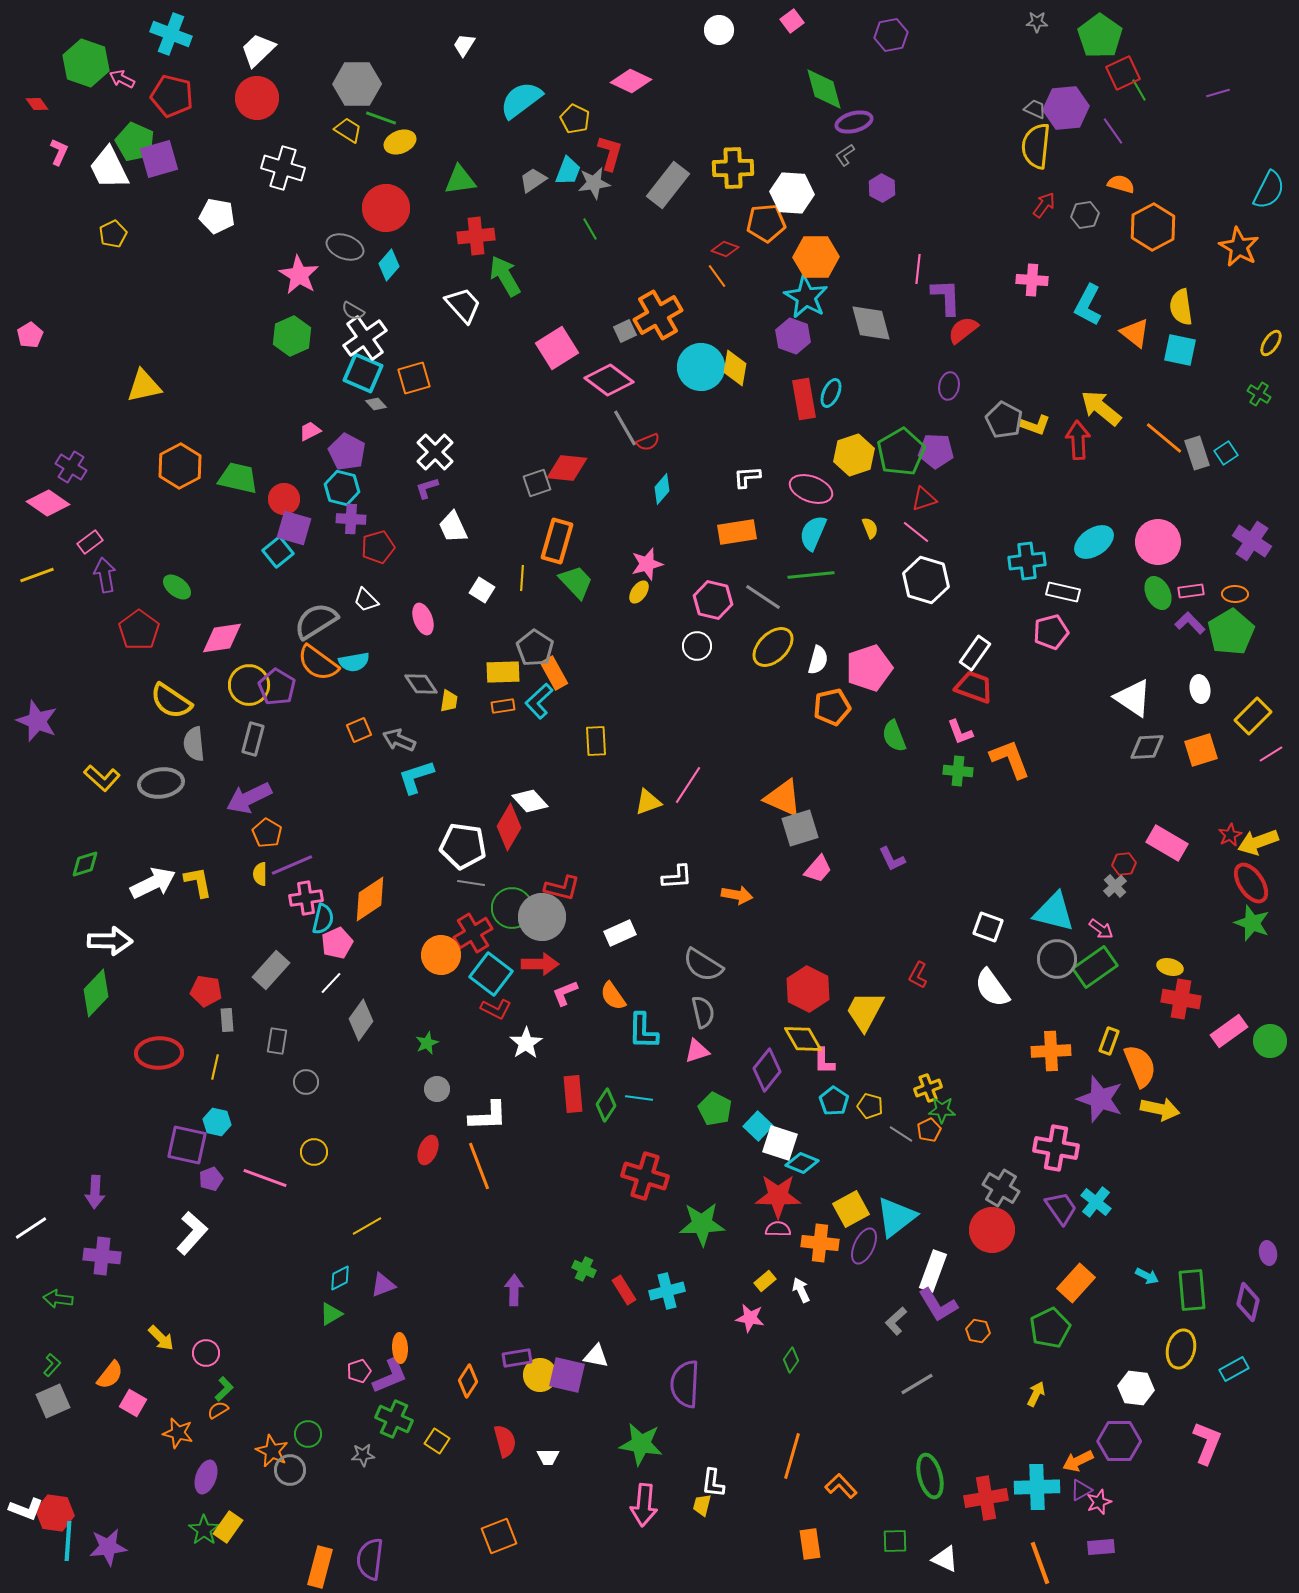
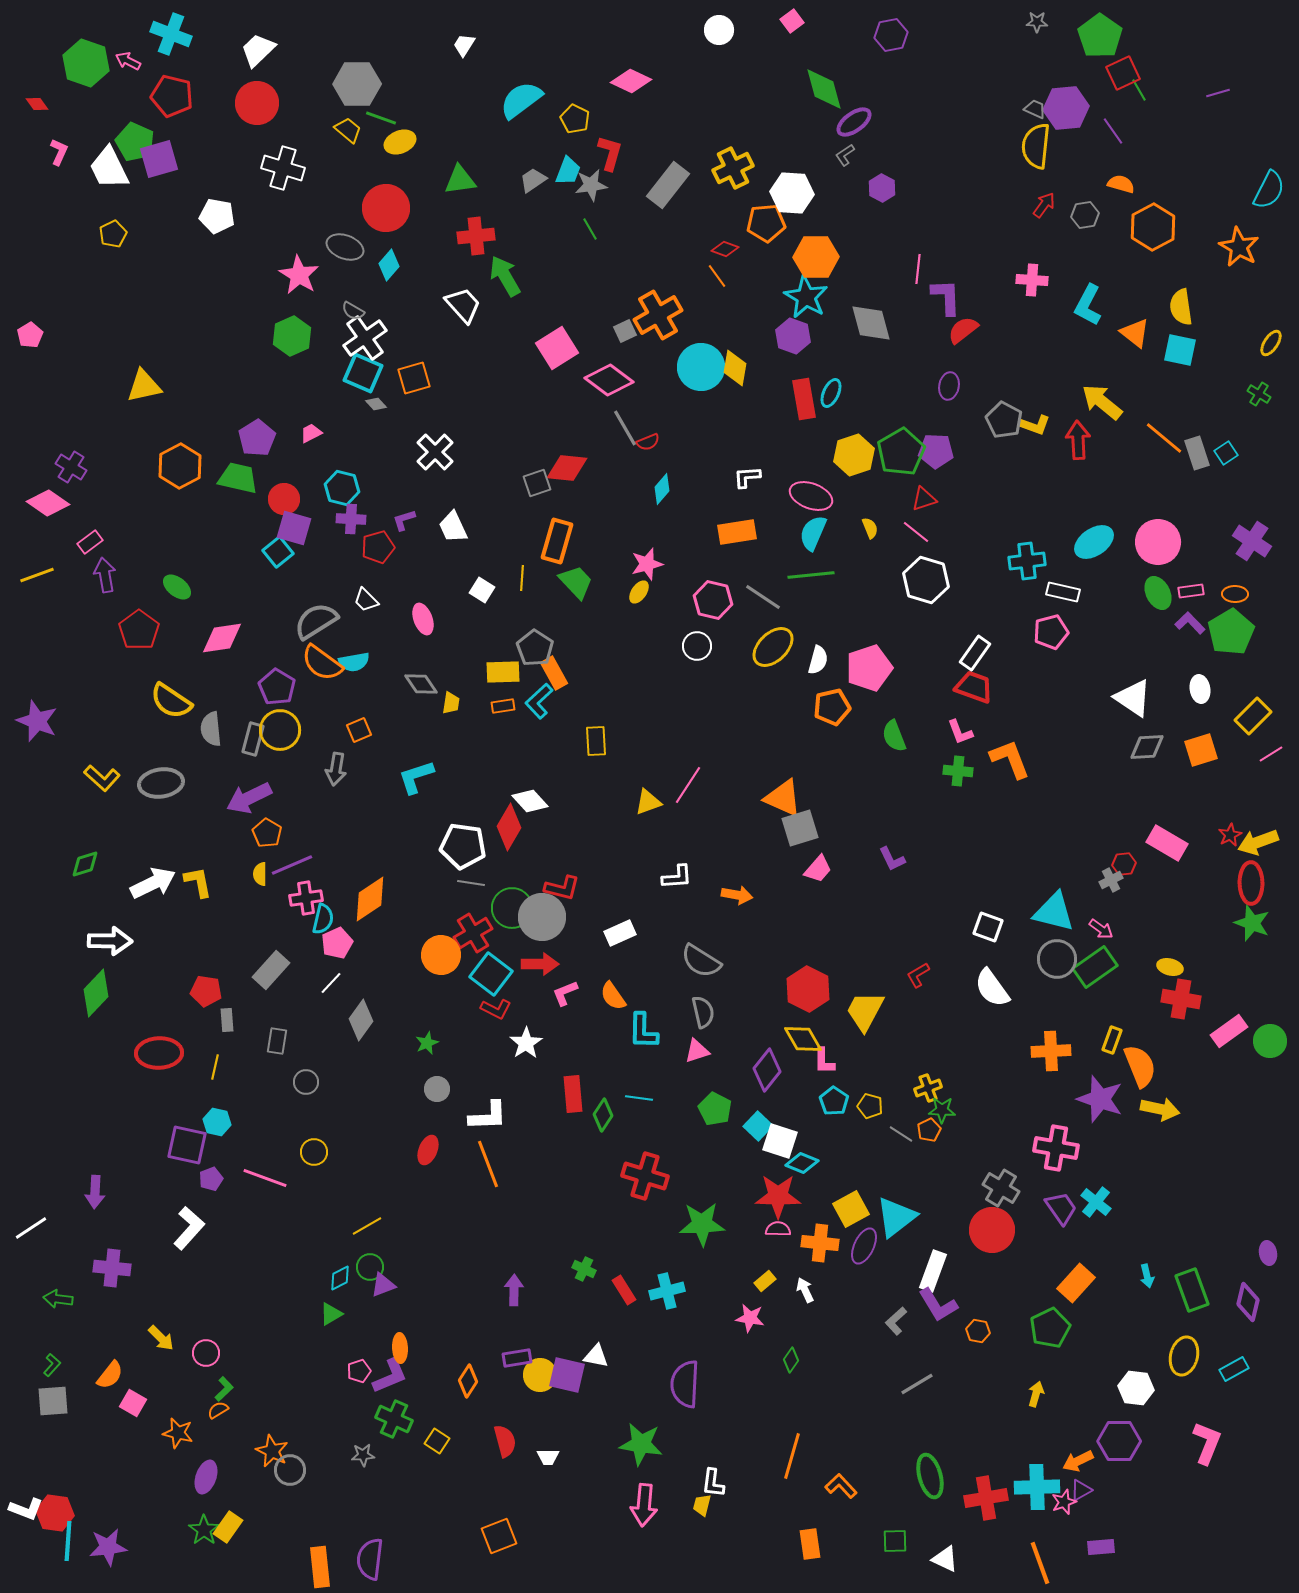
pink arrow at (122, 79): moved 6 px right, 18 px up
red circle at (257, 98): moved 5 px down
purple ellipse at (854, 122): rotated 21 degrees counterclockwise
yellow trapezoid at (348, 130): rotated 8 degrees clockwise
yellow cross at (733, 168): rotated 24 degrees counterclockwise
gray star at (594, 183): moved 3 px left, 2 px down
yellow arrow at (1101, 408): moved 1 px right, 6 px up
pink trapezoid at (310, 431): moved 1 px right, 2 px down
purple pentagon at (347, 452): moved 90 px left, 14 px up; rotated 12 degrees clockwise
purple L-shape at (427, 488): moved 23 px left, 32 px down
pink ellipse at (811, 489): moved 7 px down
orange semicircle at (318, 663): moved 4 px right
yellow circle at (249, 685): moved 31 px right, 45 px down
yellow trapezoid at (449, 701): moved 2 px right, 2 px down
gray arrow at (399, 740): moved 63 px left, 29 px down; rotated 104 degrees counterclockwise
gray semicircle at (194, 744): moved 17 px right, 15 px up
red ellipse at (1251, 883): rotated 33 degrees clockwise
gray cross at (1115, 886): moved 4 px left, 6 px up; rotated 15 degrees clockwise
gray semicircle at (703, 965): moved 2 px left, 4 px up
red L-shape at (918, 975): rotated 32 degrees clockwise
yellow rectangle at (1109, 1041): moved 3 px right, 1 px up
green diamond at (606, 1105): moved 3 px left, 10 px down
white square at (780, 1143): moved 2 px up
orange line at (479, 1166): moved 9 px right, 2 px up
white L-shape at (192, 1233): moved 3 px left, 5 px up
purple cross at (102, 1256): moved 10 px right, 12 px down
cyan arrow at (1147, 1276): rotated 50 degrees clockwise
white arrow at (801, 1290): moved 4 px right
green rectangle at (1192, 1290): rotated 15 degrees counterclockwise
yellow ellipse at (1181, 1349): moved 3 px right, 7 px down
yellow arrow at (1036, 1394): rotated 10 degrees counterclockwise
gray square at (53, 1401): rotated 20 degrees clockwise
green circle at (308, 1434): moved 62 px right, 167 px up
pink star at (1099, 1502): moved 35 px left
orange rectangle at (320, 1567): rotated 21 degrees counterclockwise
